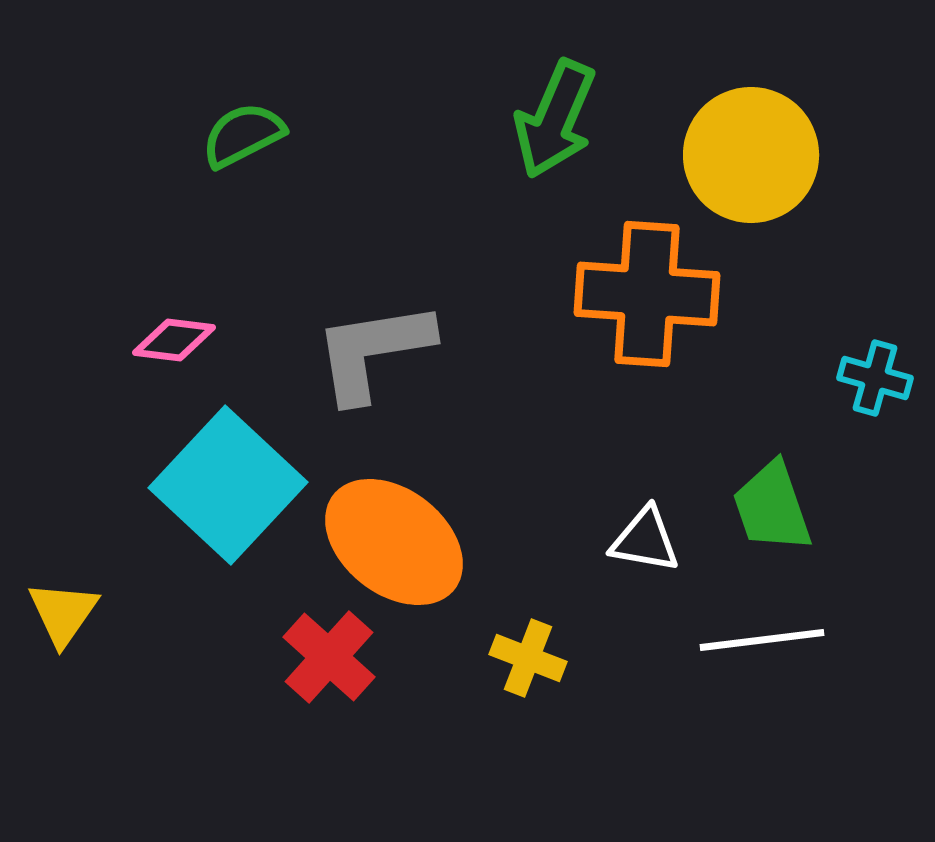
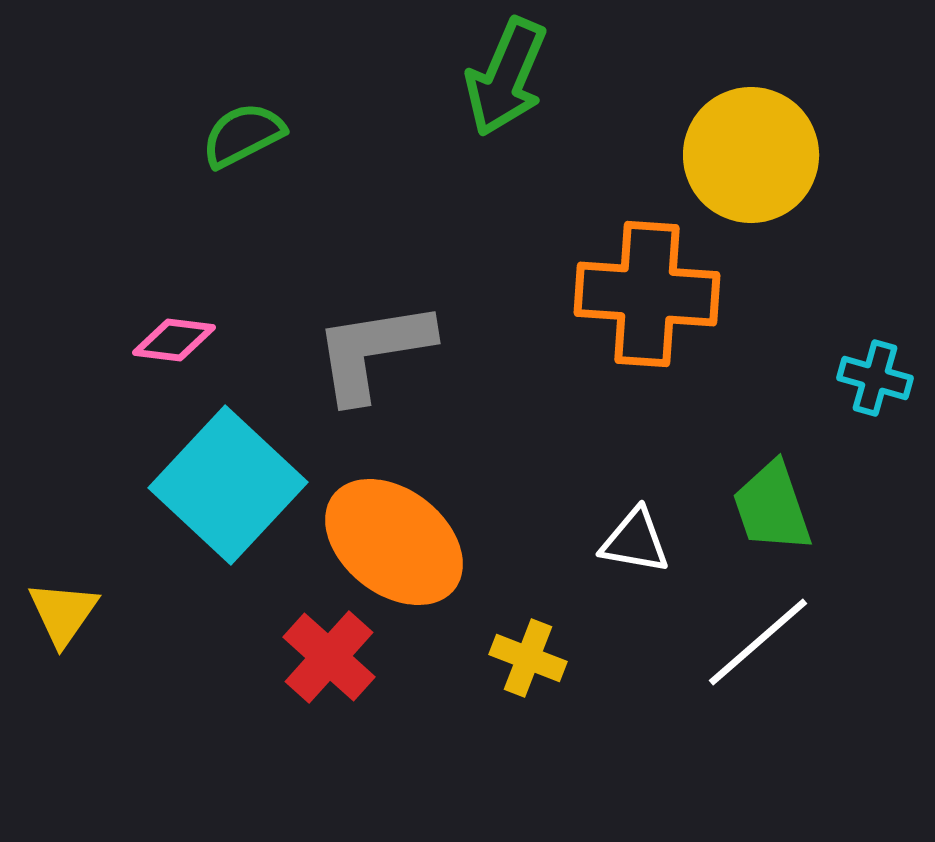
green arrow: moved 49 px left, 42 px up
white triangle: moved 10 px left, 1 px down
white line: moved 4 px left, 2 px down; rotated 34 degrees counterclockwise
